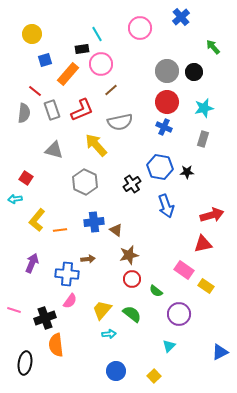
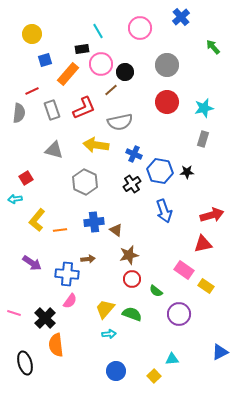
cyan line at (97, 34): moved 1 px right, 3 px up
gray circle at (167, 71): moved 6 px up
black circle at (194, 72): moved 69 px left
red line at (35, 91): moved 3 px left; rotated 64 degrees counterclockwise
red L-shape at (82, 110): moved 2 px right, 2 px up
gray semicircle at (24, 113): moved 5 px left
blue cross at (164, 127): moved 30 px left, 27 px down
yellow arrow at (96, 145): rotated 40 degrees counterclockwise
blue hexagon at (160, 167): moved 4 px down
red square at (26, 178): rotated 24 degrees clockwise
blue arrow at (166, 206): moved 2 px left, 5 px down
purple arrow at (32, 263): rotated 102 degrees clockwise
pink line at (14, 310): moved 3 px down
yellow trapezoid at (102, 310): moved 3 px right, 1 px up
green semicircle at (132, 314): rotated 18 degrees counterclockwise
black cross at (45, 318): rotated 25 degrees counterclockwise
cyan triangle at (169, 346): moved 3 px right, 13 px down; rotated 40 degrees clockwise
black ellipse at (25, 363): rotated 25 degrees counterclockwise
